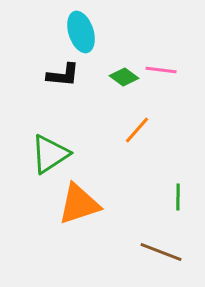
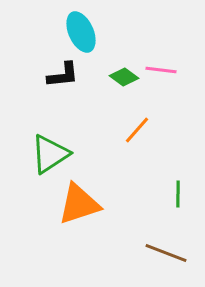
cyan ellipse: rotated 6 degrees counterclockwise
black L-shape: rotated 12 degrees counterclockwise
green line: moved 3 px up
brown line: moved 5 px right, 1 px down
